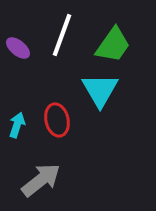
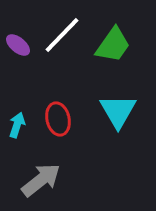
white line: rotated 24 degrees clockwise
purple ellipse: moved 3 px up
cyan triangle: moved 18 px right, 21 px down
red ellipse: moved 1 px right, 1 px up
